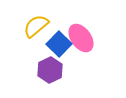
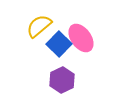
yellow semicircle: moved 3 px right
purple hexagon: moved 12 px right, 10 px down
